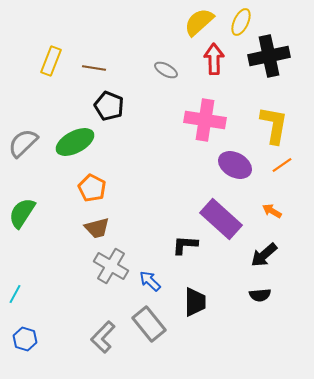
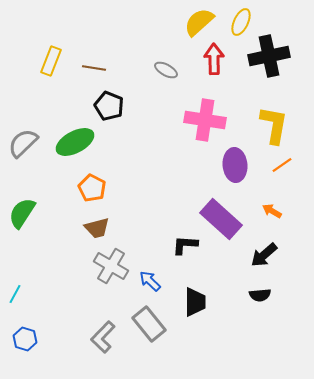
purple ellipse: rotated 56 degrees clockwise
